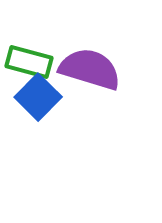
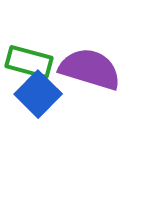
blue square: moved 3 px up
